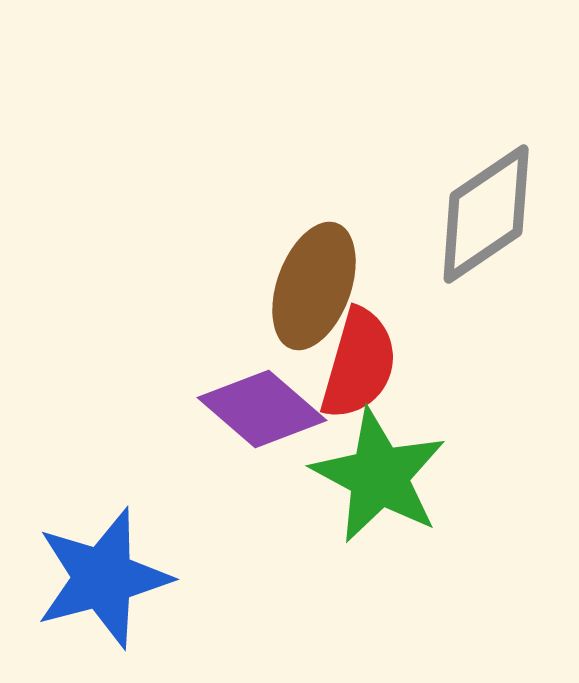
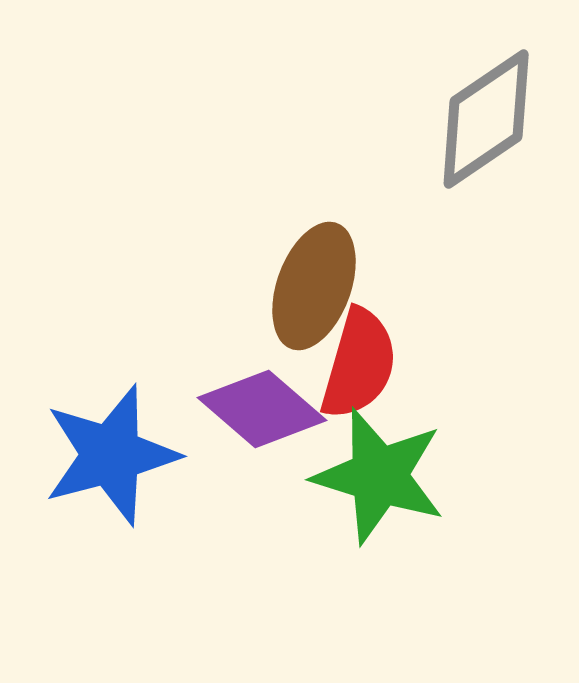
gray diamond: moved 95 px up
green star: rotated 11 degrees counterclockwise
blue star: moved 8 px right, 123 px up
